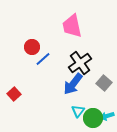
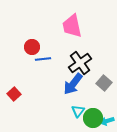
blue line: rotated 35 degrees clockwise
cyan arrow: moved 5 px down
